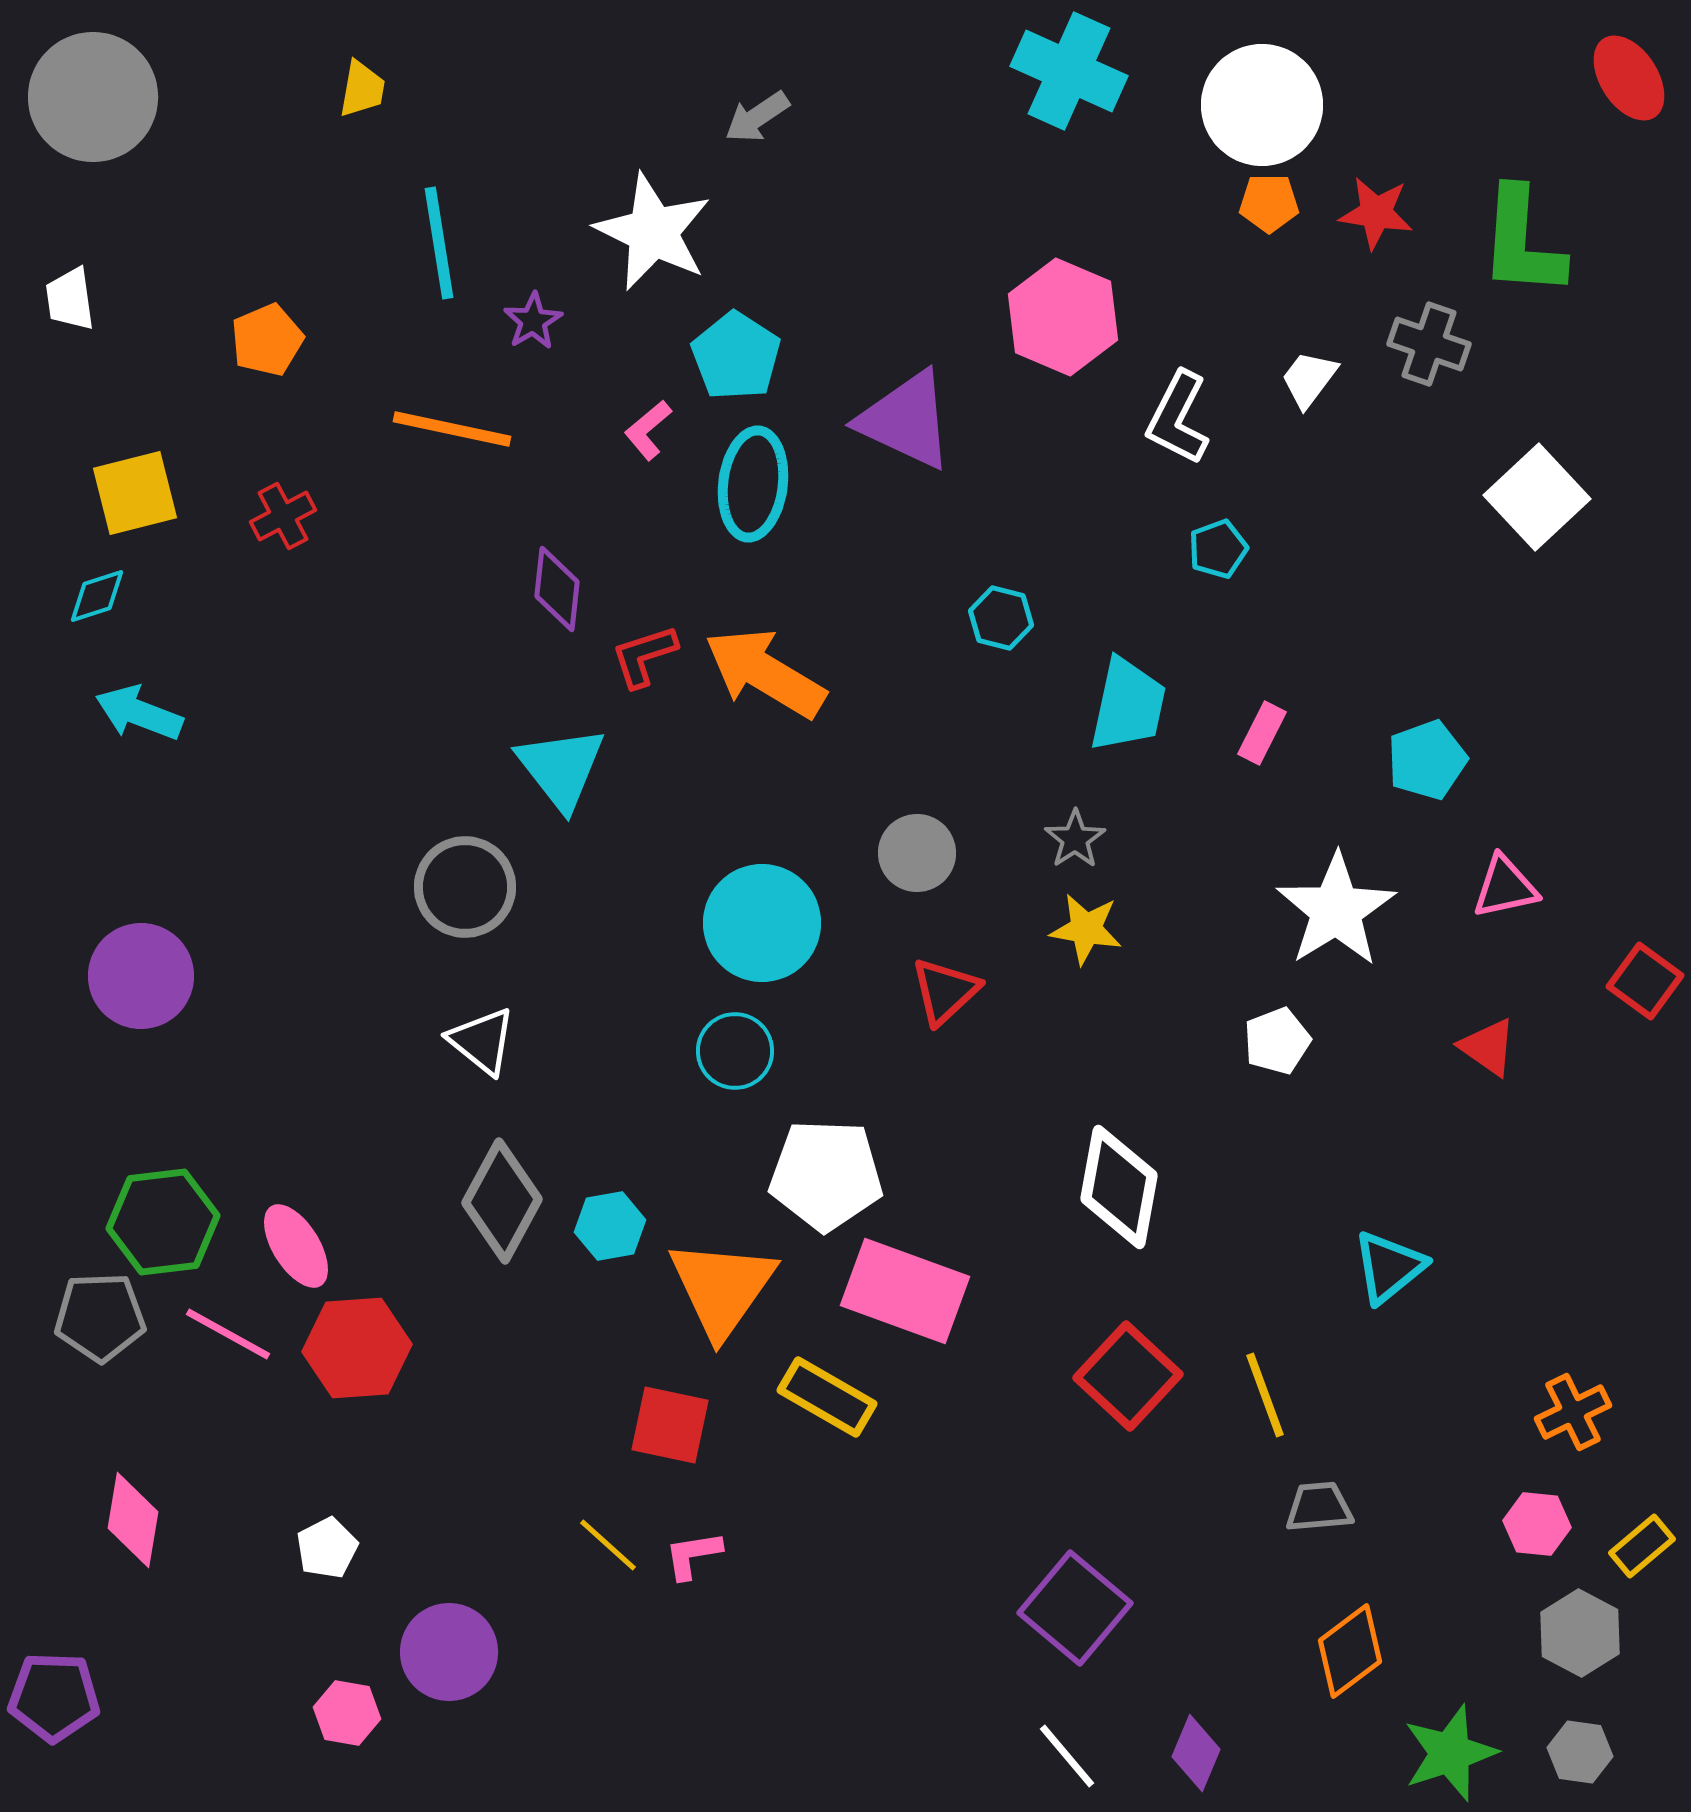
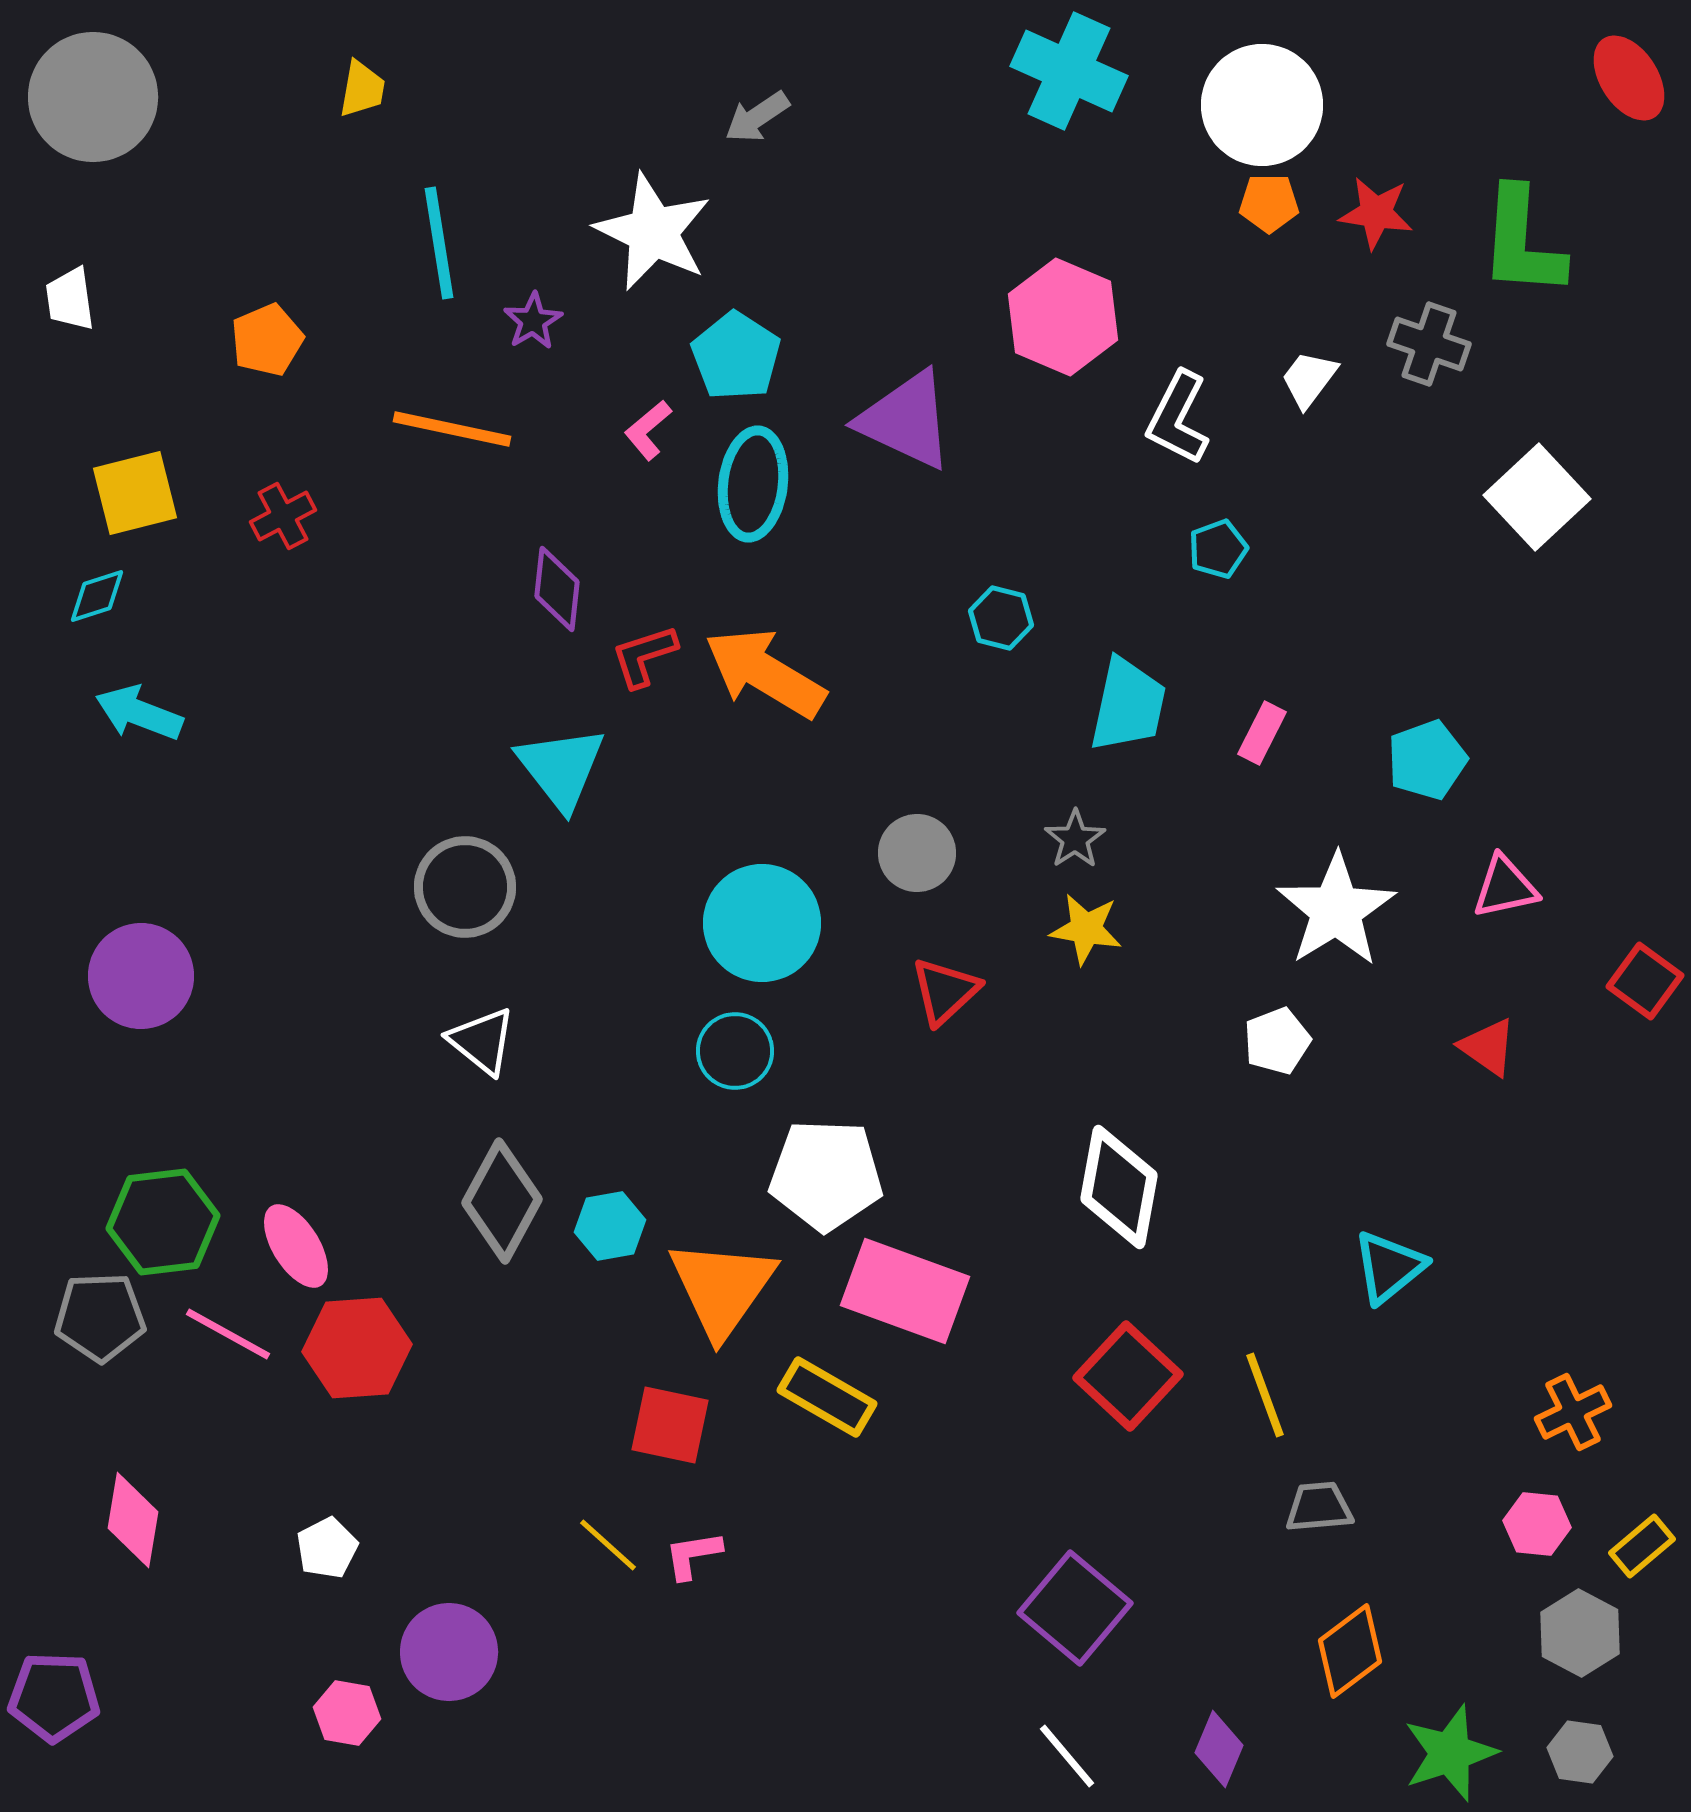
purple diamond at (1196, 1753): moved 23 px right, 4 px up
